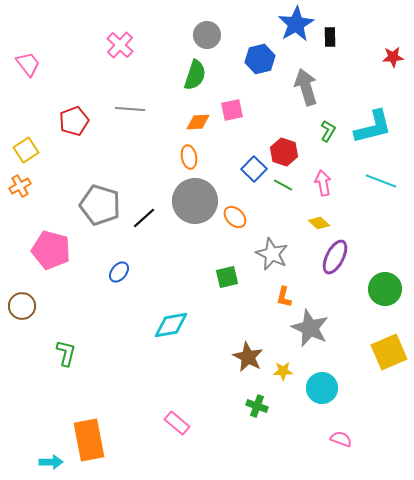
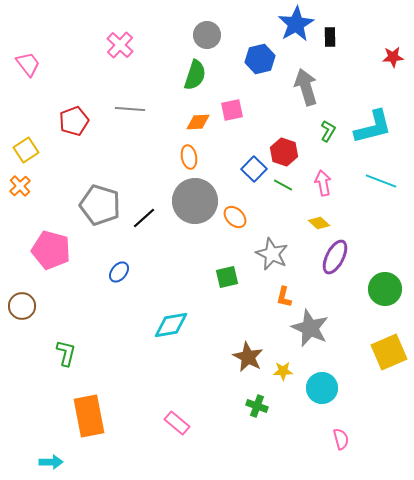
orange cross at (20, 186): rotated 15 degrees counterclockwise
pink semicircle at (341, 439): rotated 55 degrees clockwise
orange rectangle at (89, 440): moved 24 px up
